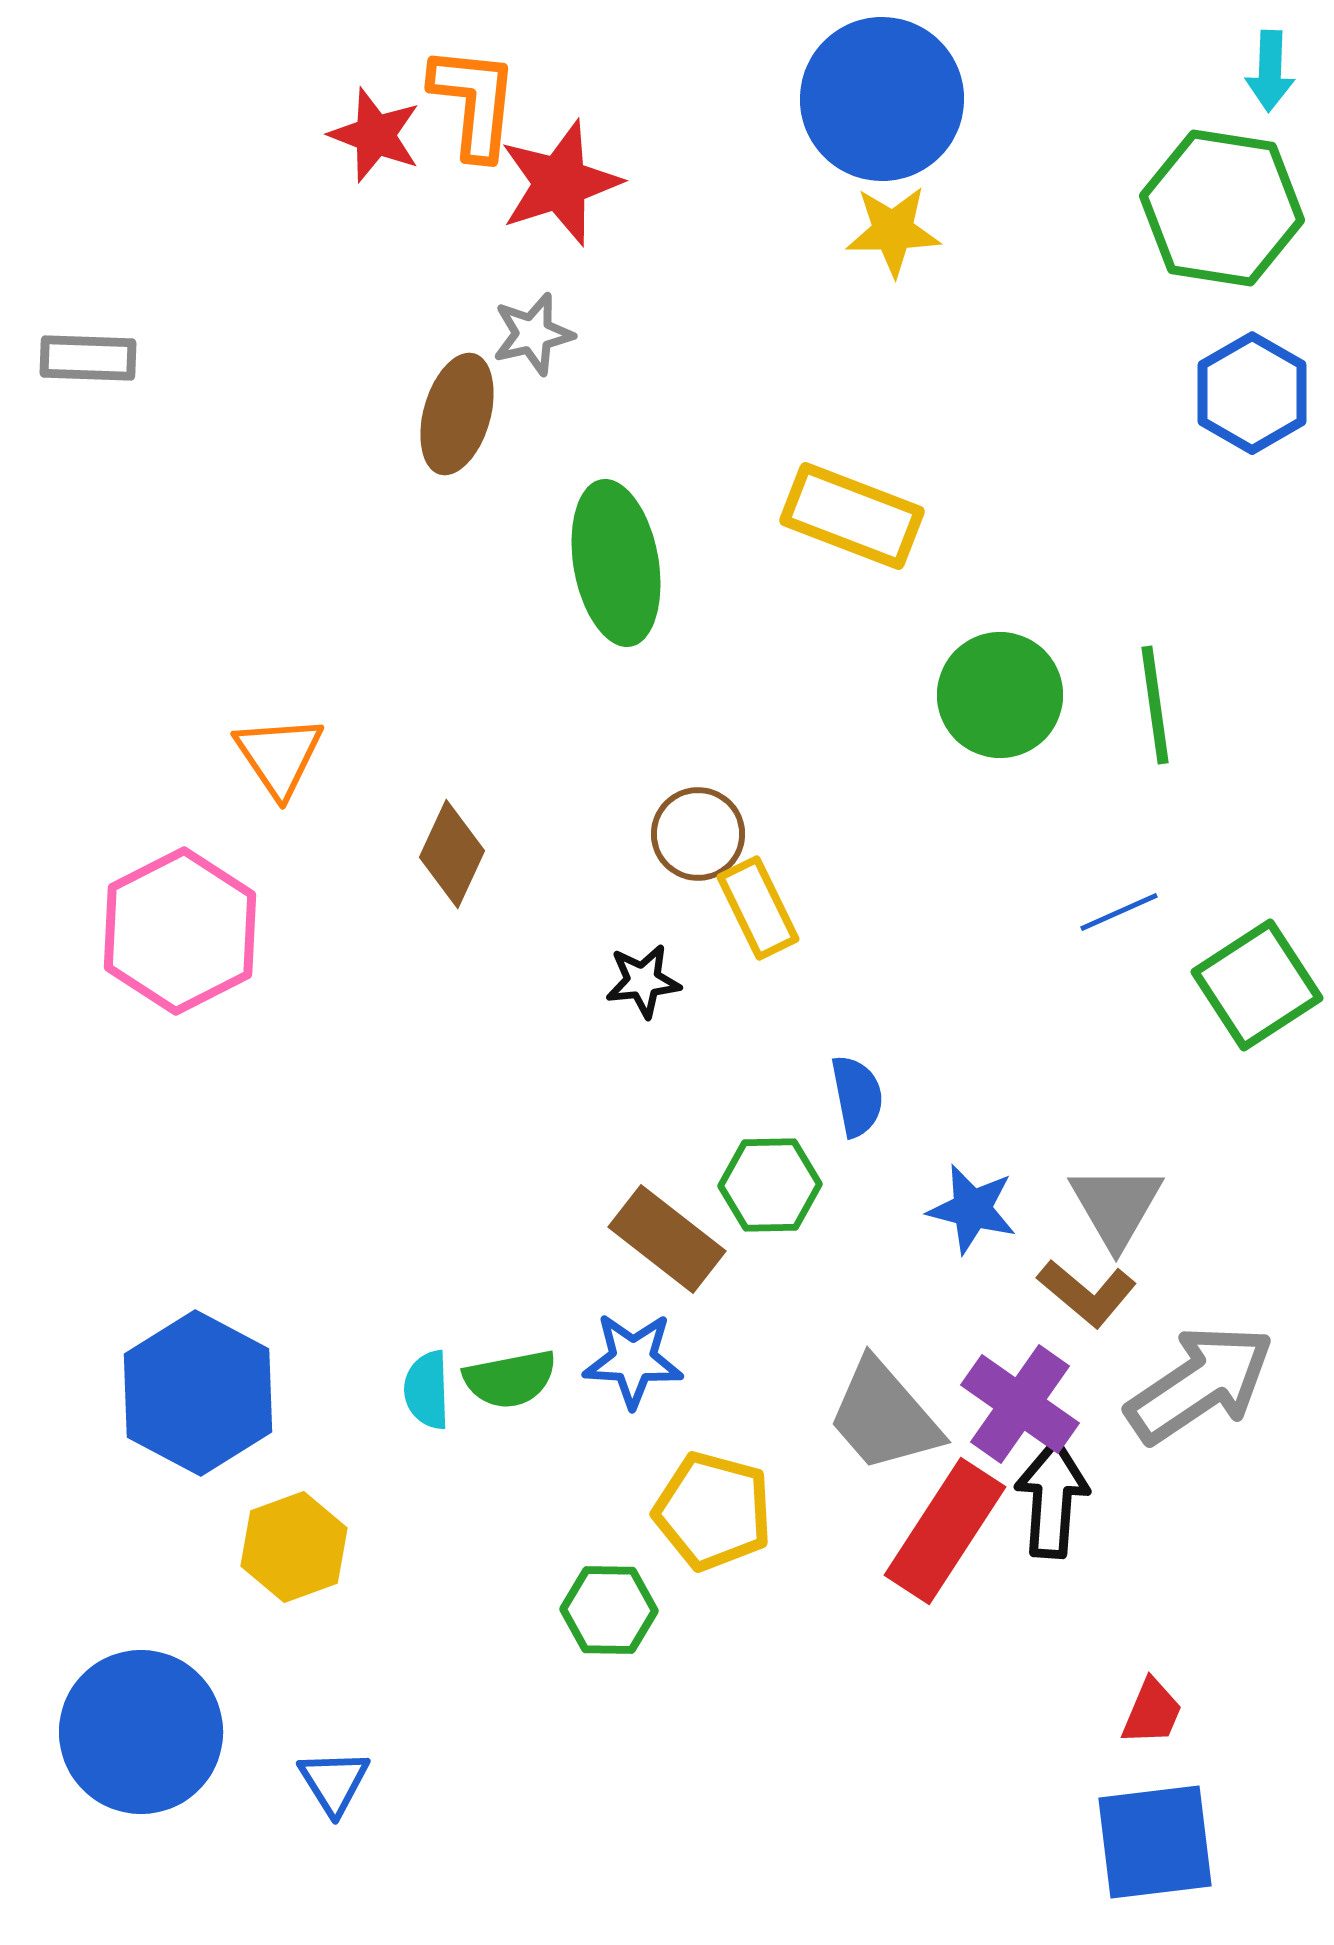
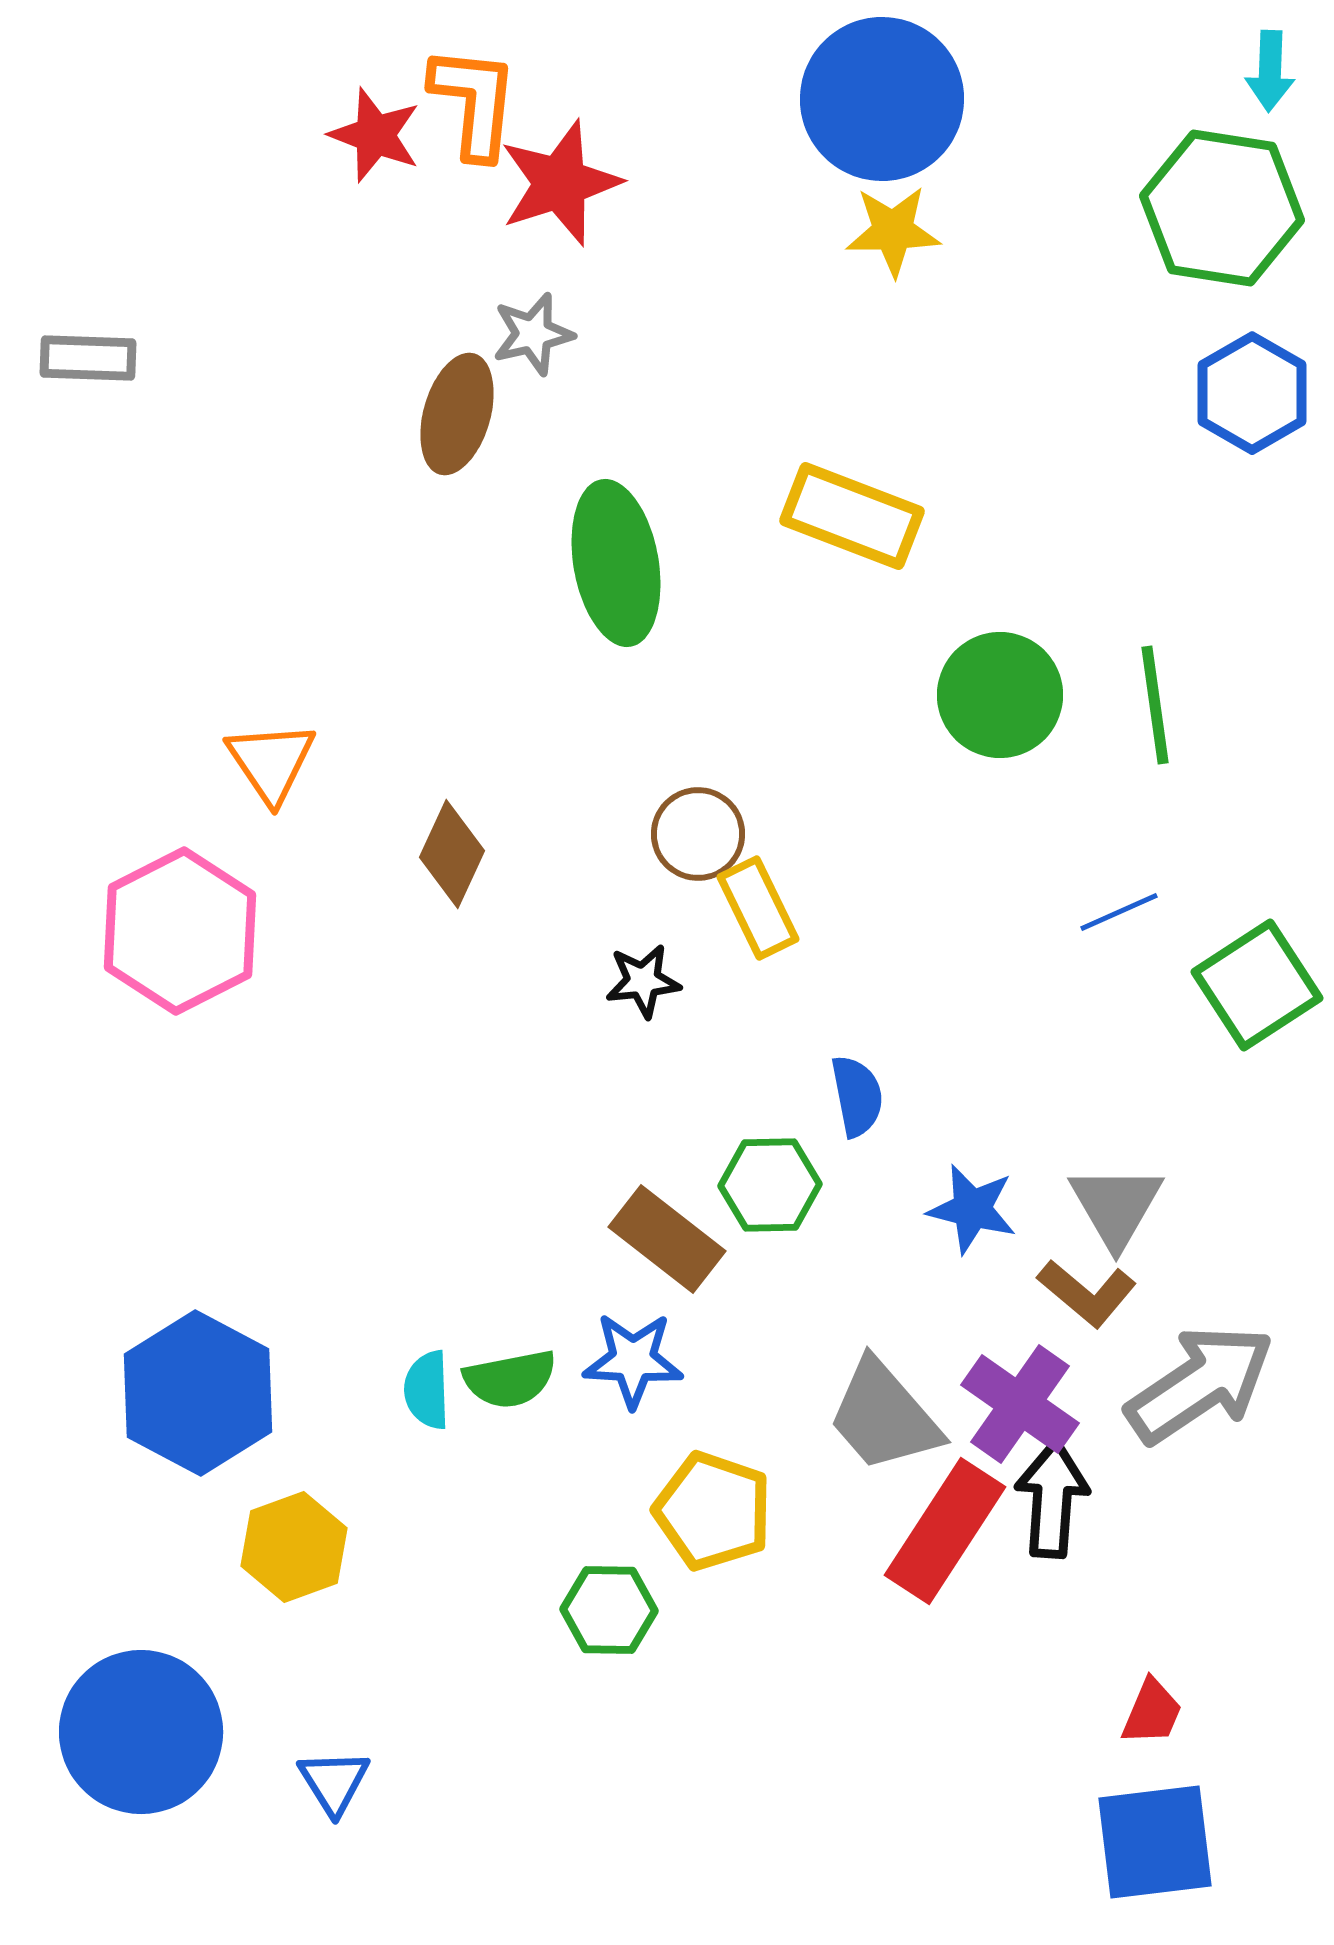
orange triangle at (279, 756): moved 8 px left, 6 px down
yellow pentagon at (713, 1511): rotated 4 degrees clockwise
